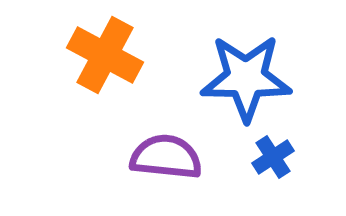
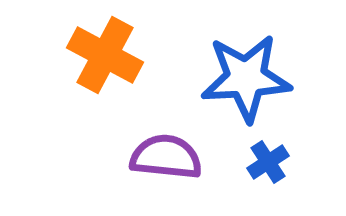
blue star: rotated 4 degrees counterclockwise
blue cross: moved 5 px left, 5 px down
